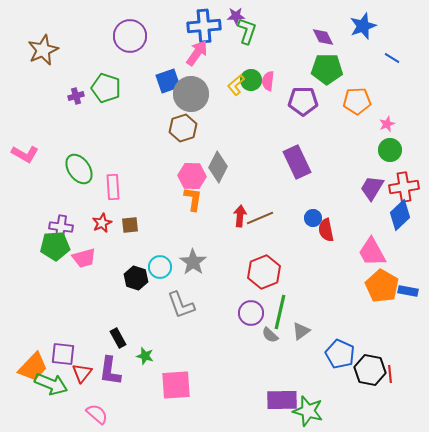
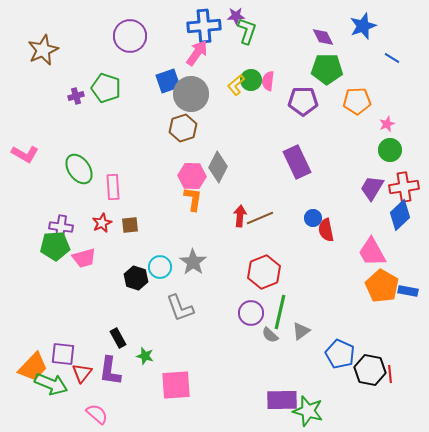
gray L-shape at (181, 305): moved 1 px left, 3 px down
